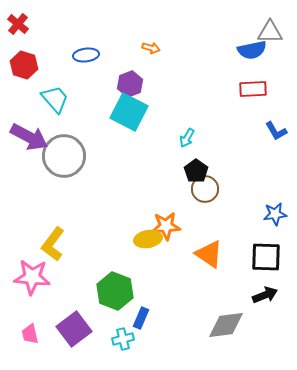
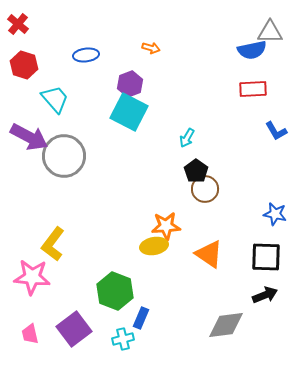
blue star: rotated 20 degrees clockwise
yellow ellipse: moved 6 px right, 7 px down
